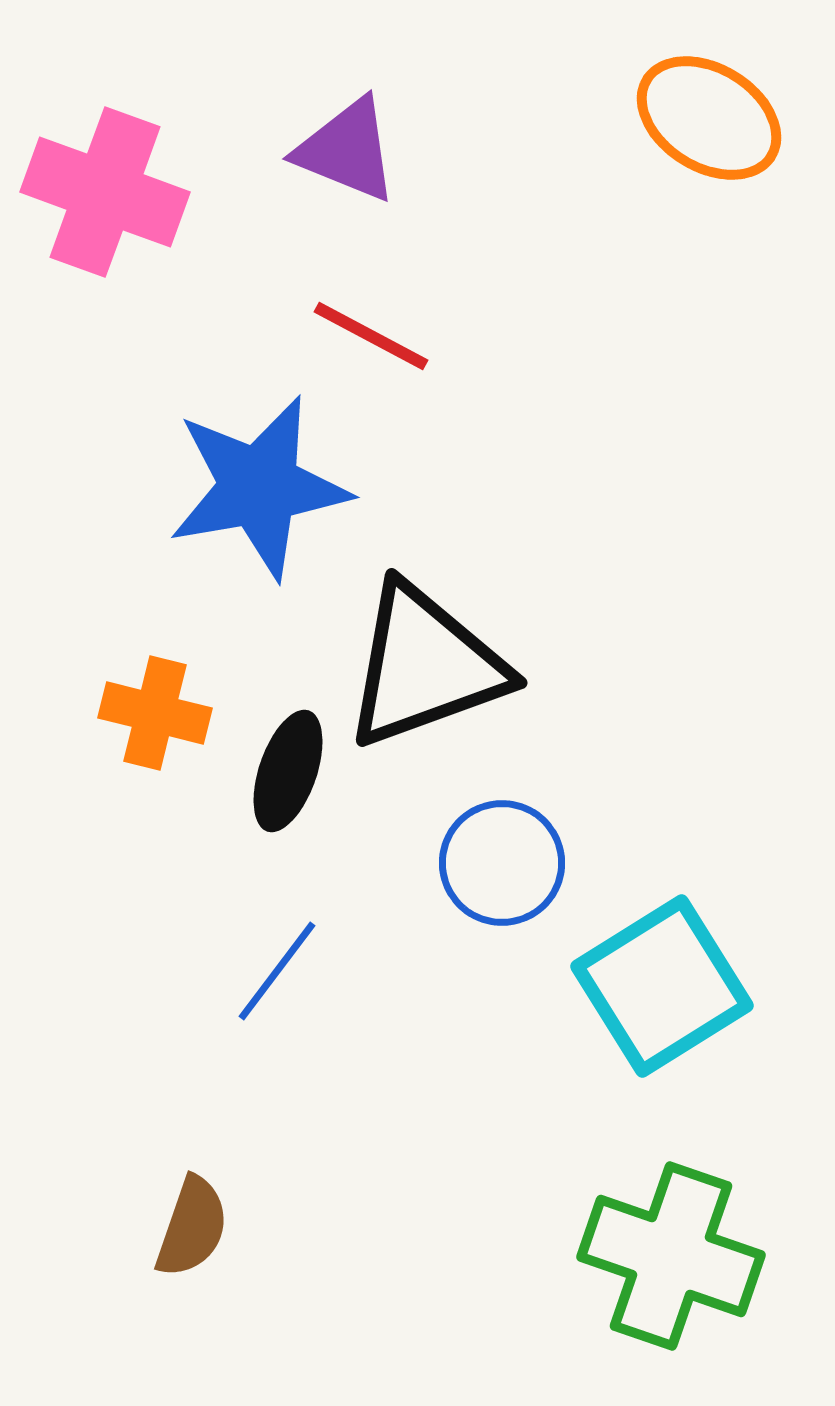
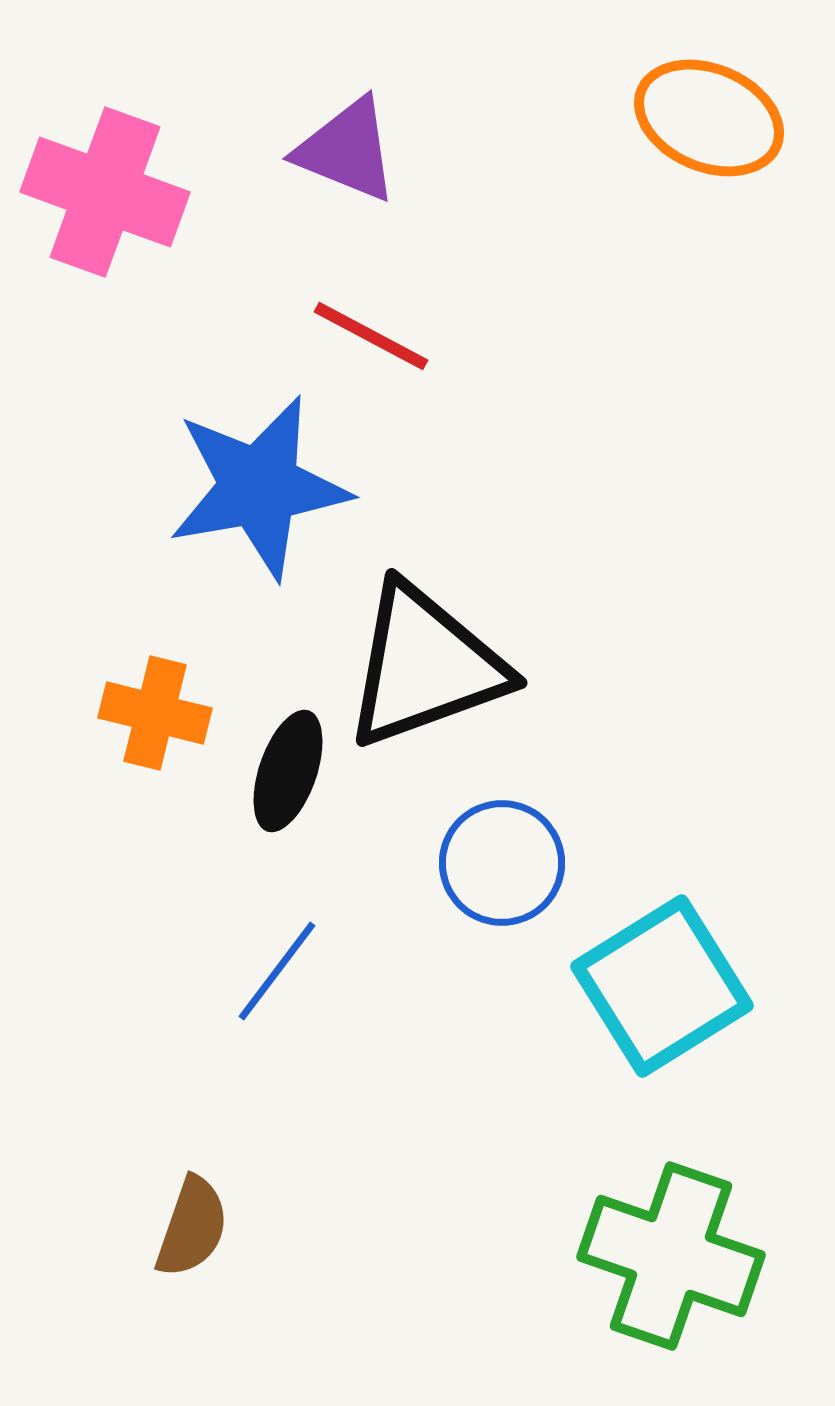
orange ellipse: rotated 9 degrees counterclockwise
